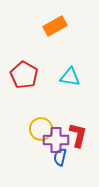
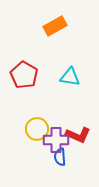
yellow circle: moved 4 px left
red L-shape: rotated 100 degrees clockwise
blue semicircle: rotated 18 degrees counterclockwise
